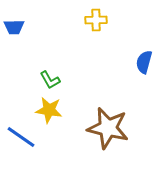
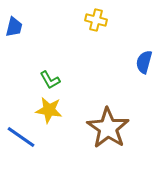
yellow cross: rotated 15 degrees clockwise
blue trapezoid: rotated 75 degrees counterclockwise
brown star: rotated 21 degrees clockwise
